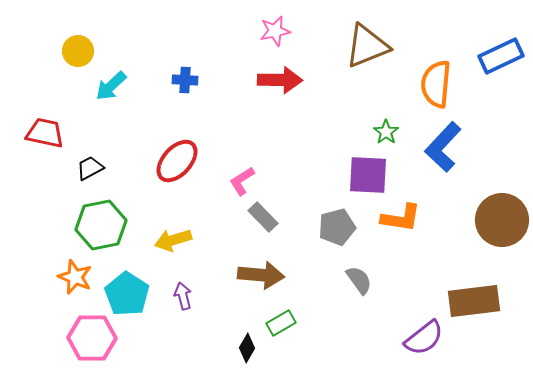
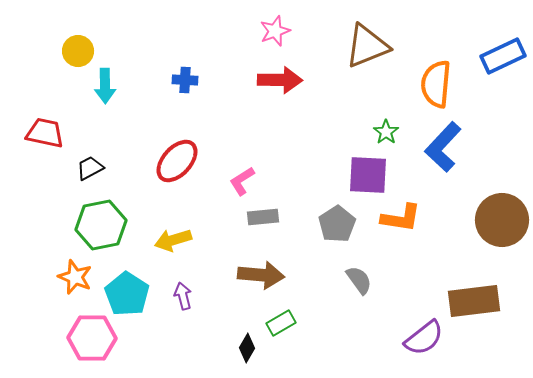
pink star: rotated 8 degrees counterclockwise
blue rectangle: moved 2 px right
cyan arrow: moved 6 px left; rotated 48 degrees counterclockwise
gray rectangle: rotated 52 degrees counterclockwise
gray pentagon: moved 3 px up; rotated 18 degrees counterclockwise
